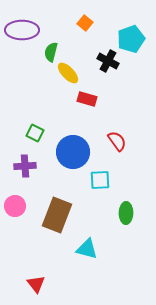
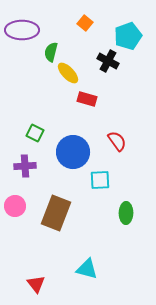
cyan pentagon: moved 3 px left, 3 px up
brown rectangle: moved 1 px left, 2 px up
cyan triangle: moved 20 px down
